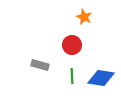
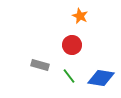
orange star: moved 4 px left, 1 px up
green line: moved 3 px left; rotated 35 degrees counterclockwise
